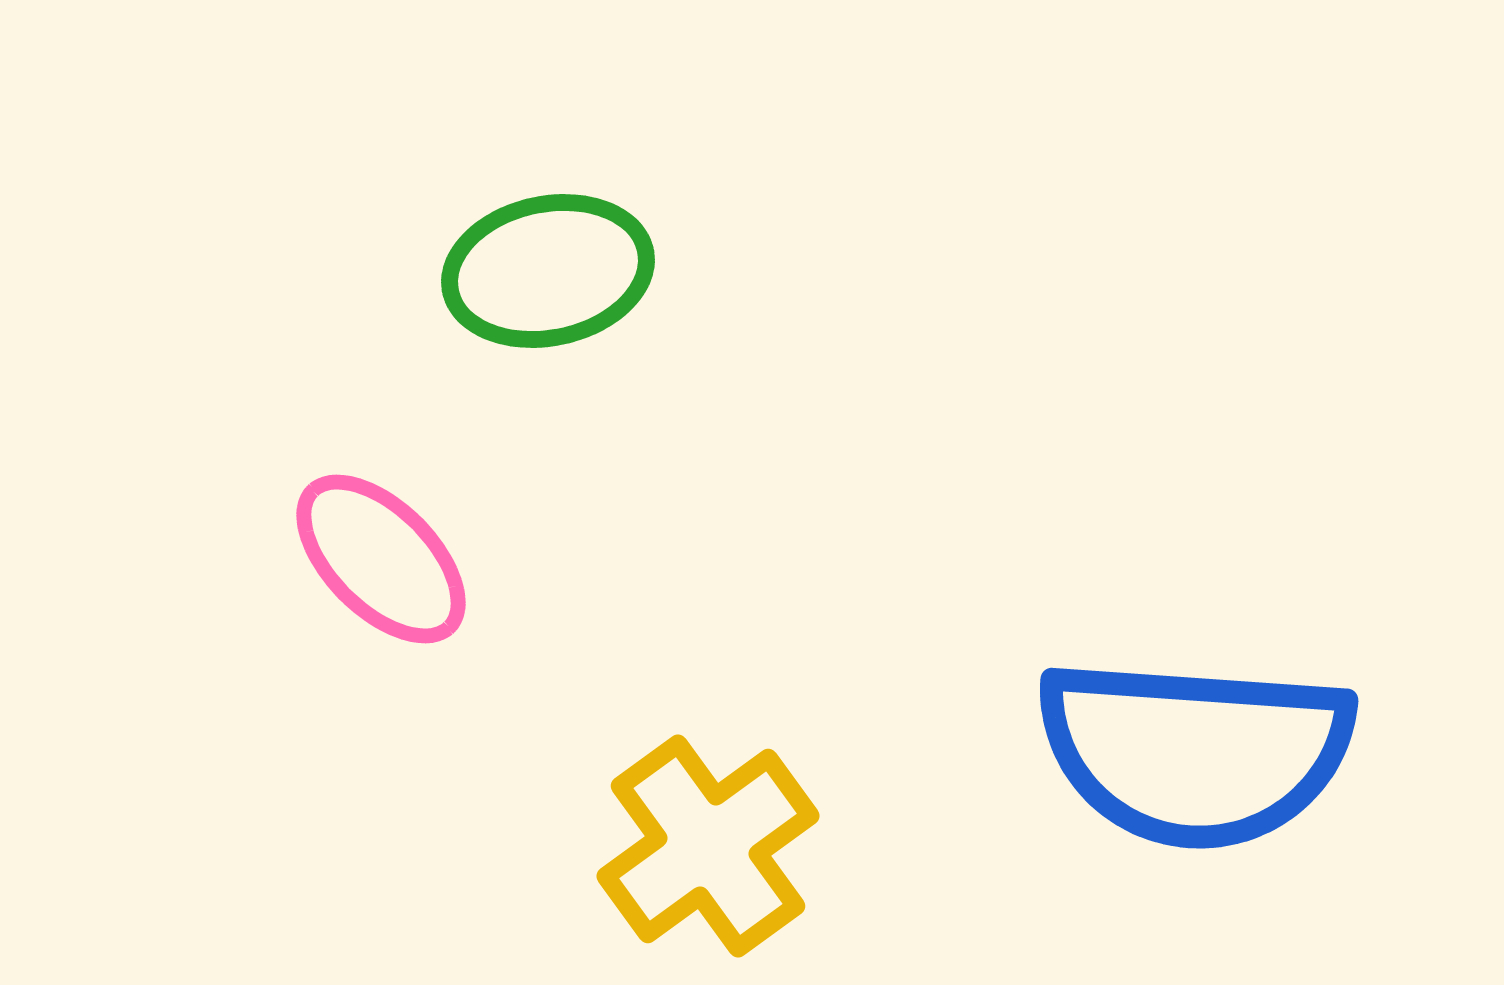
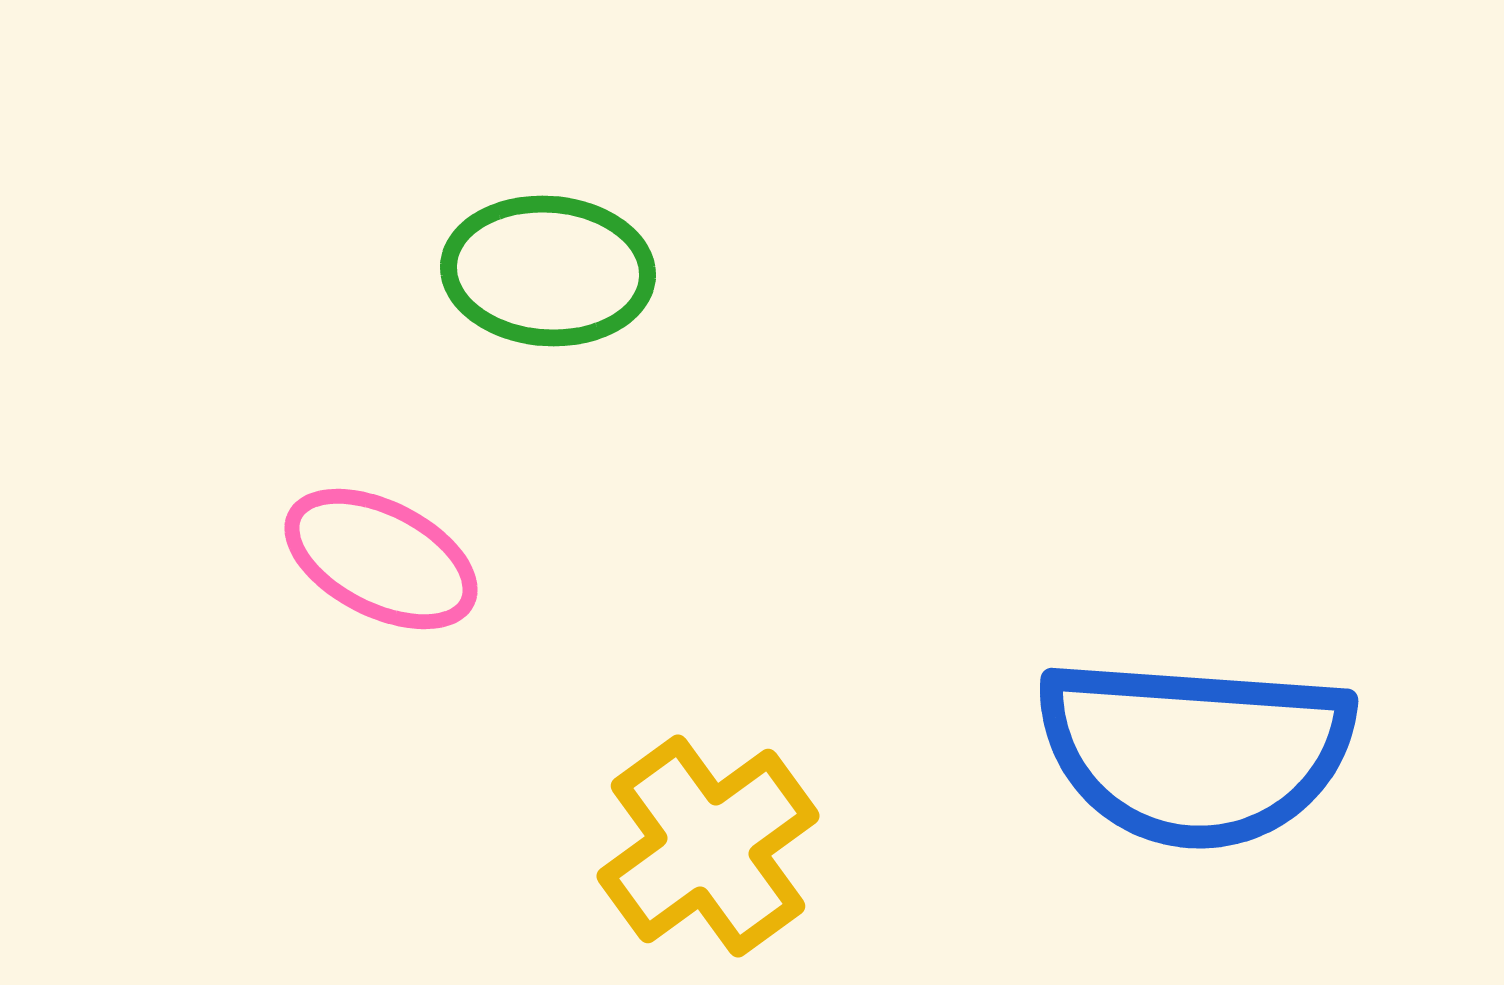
green ellipse: rotated 16 degrees clockwise
pink ellipse: rotated 18 degrees counterclockwise
